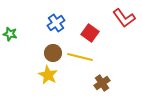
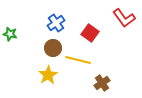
brown circle: moved 5 px up
yellow line: moved 2 px left, 3 px down
yellow star: rotated 12 degrees clockwise
